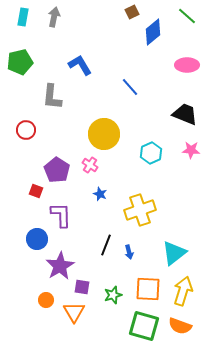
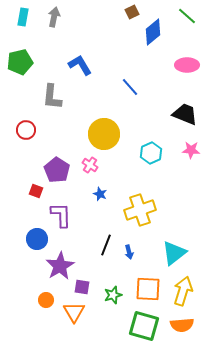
orange semicircle: moved 2 px right, 1 px up; rotated 25 degrees counterclockwise
